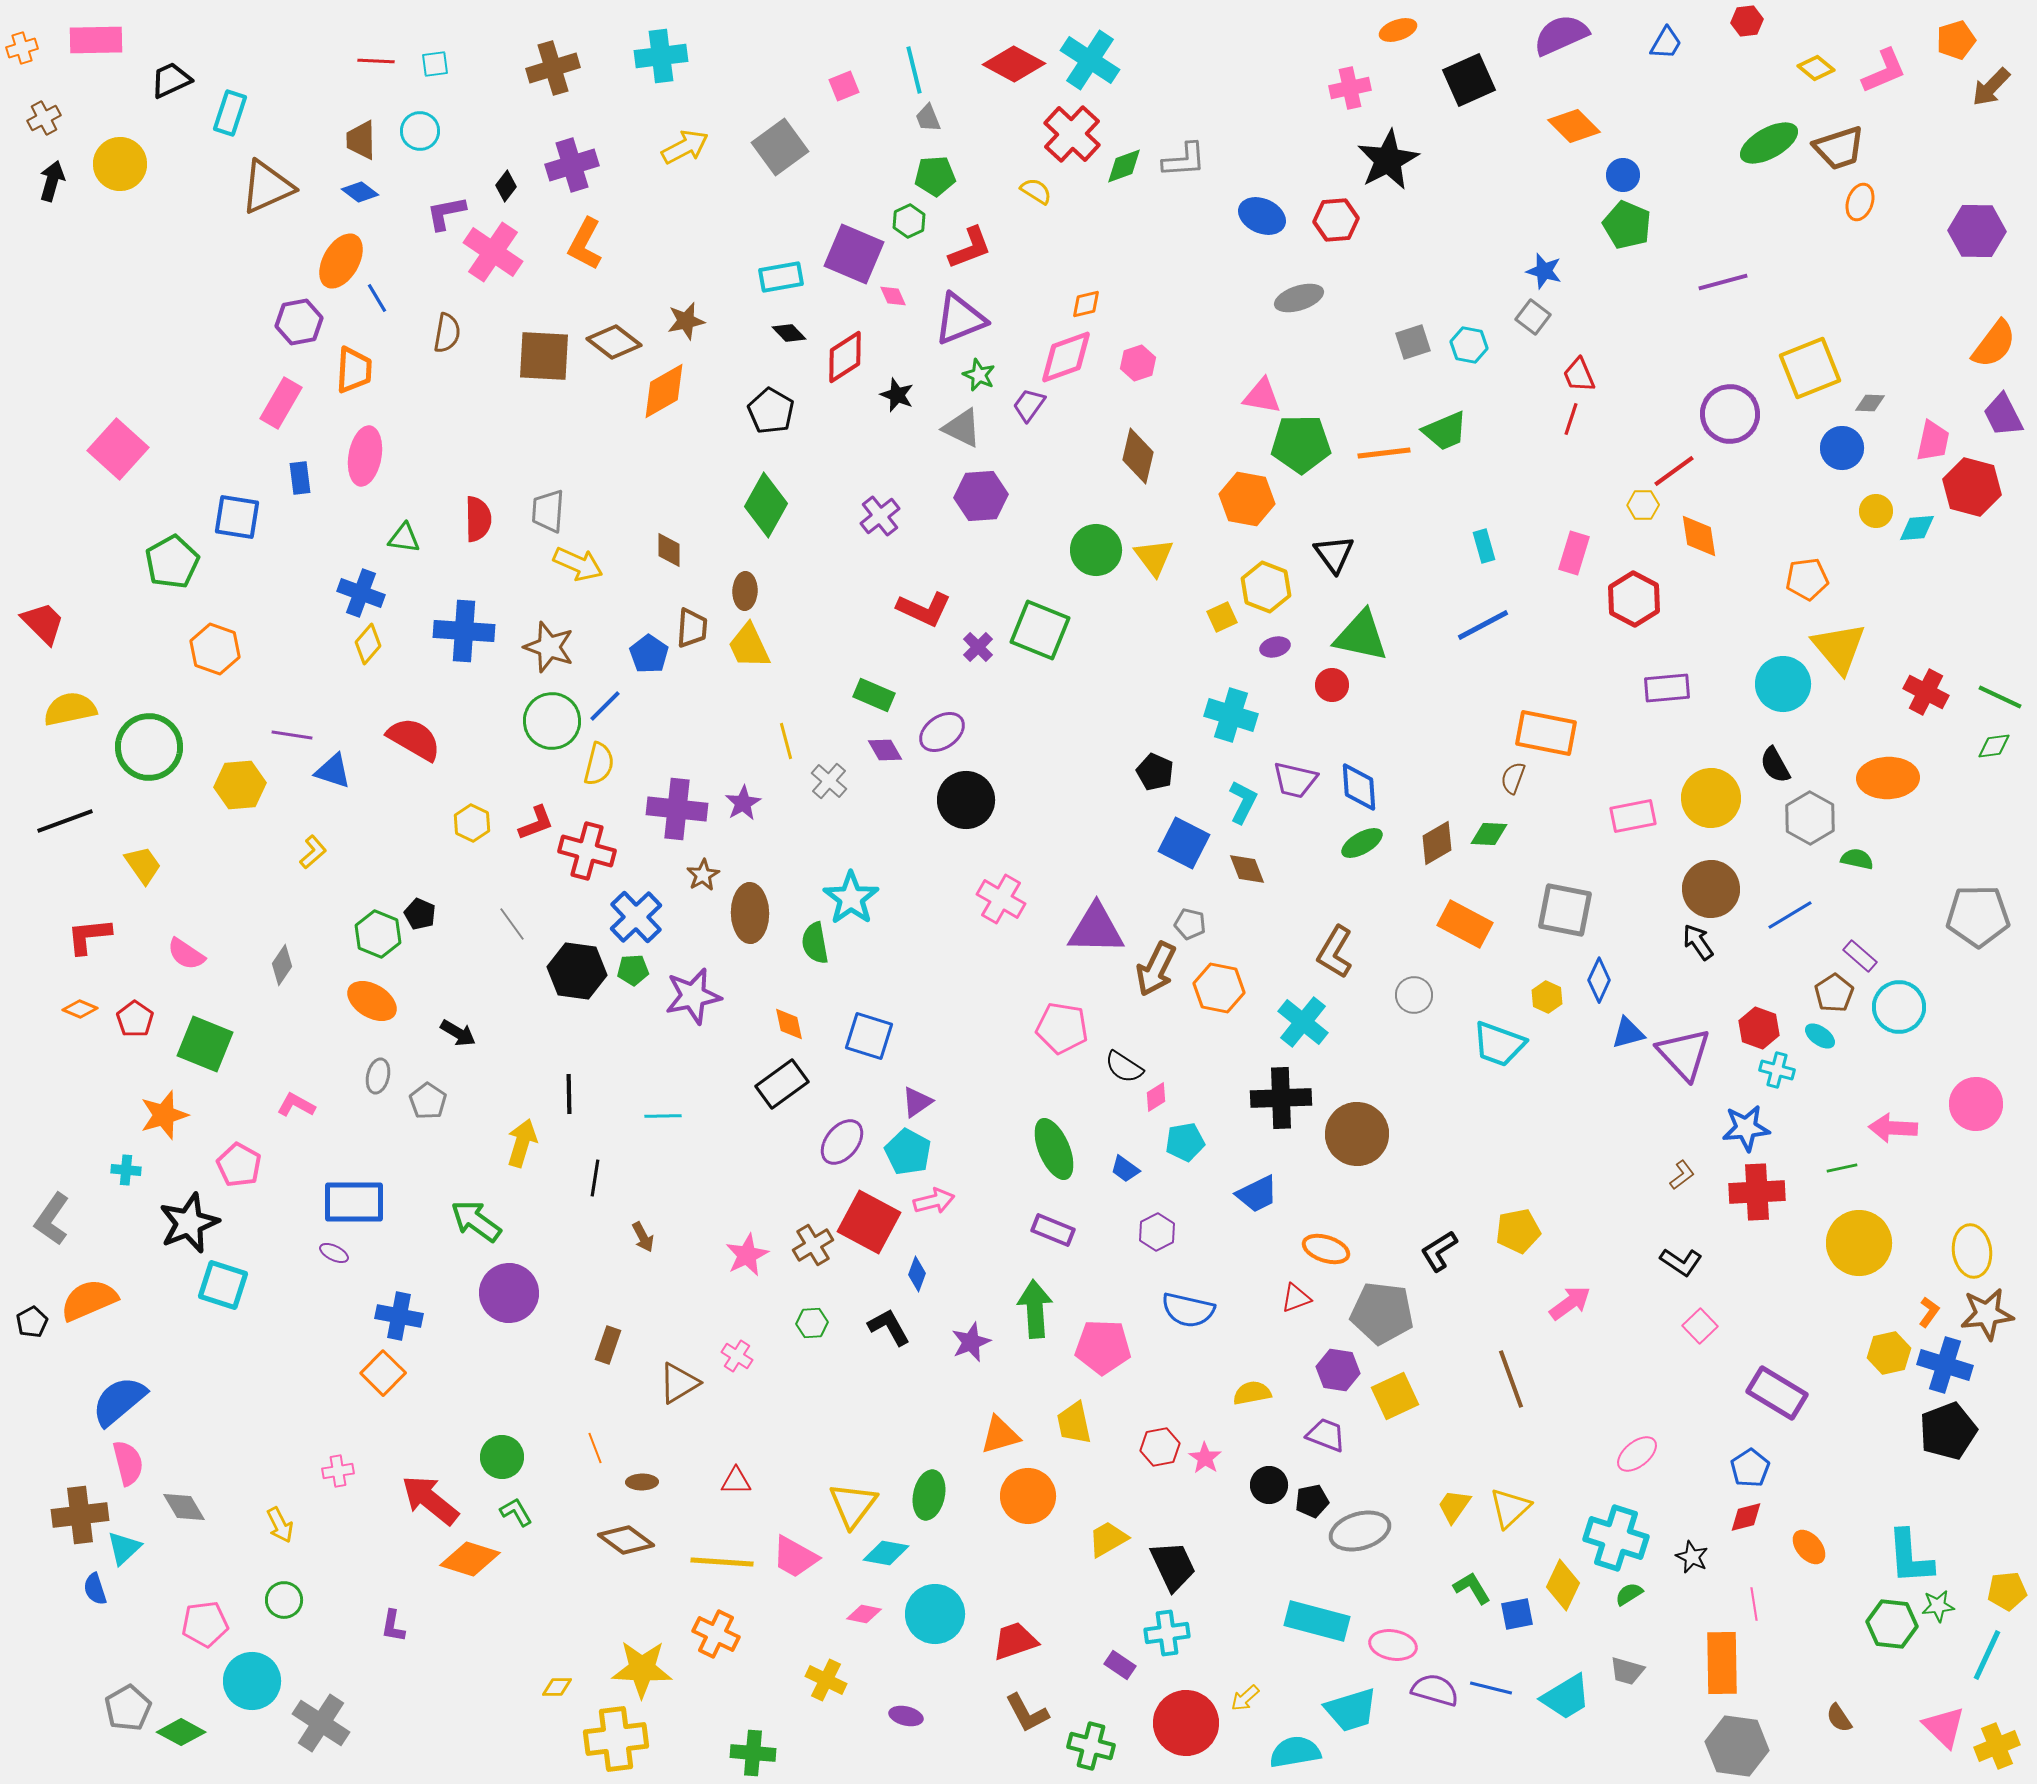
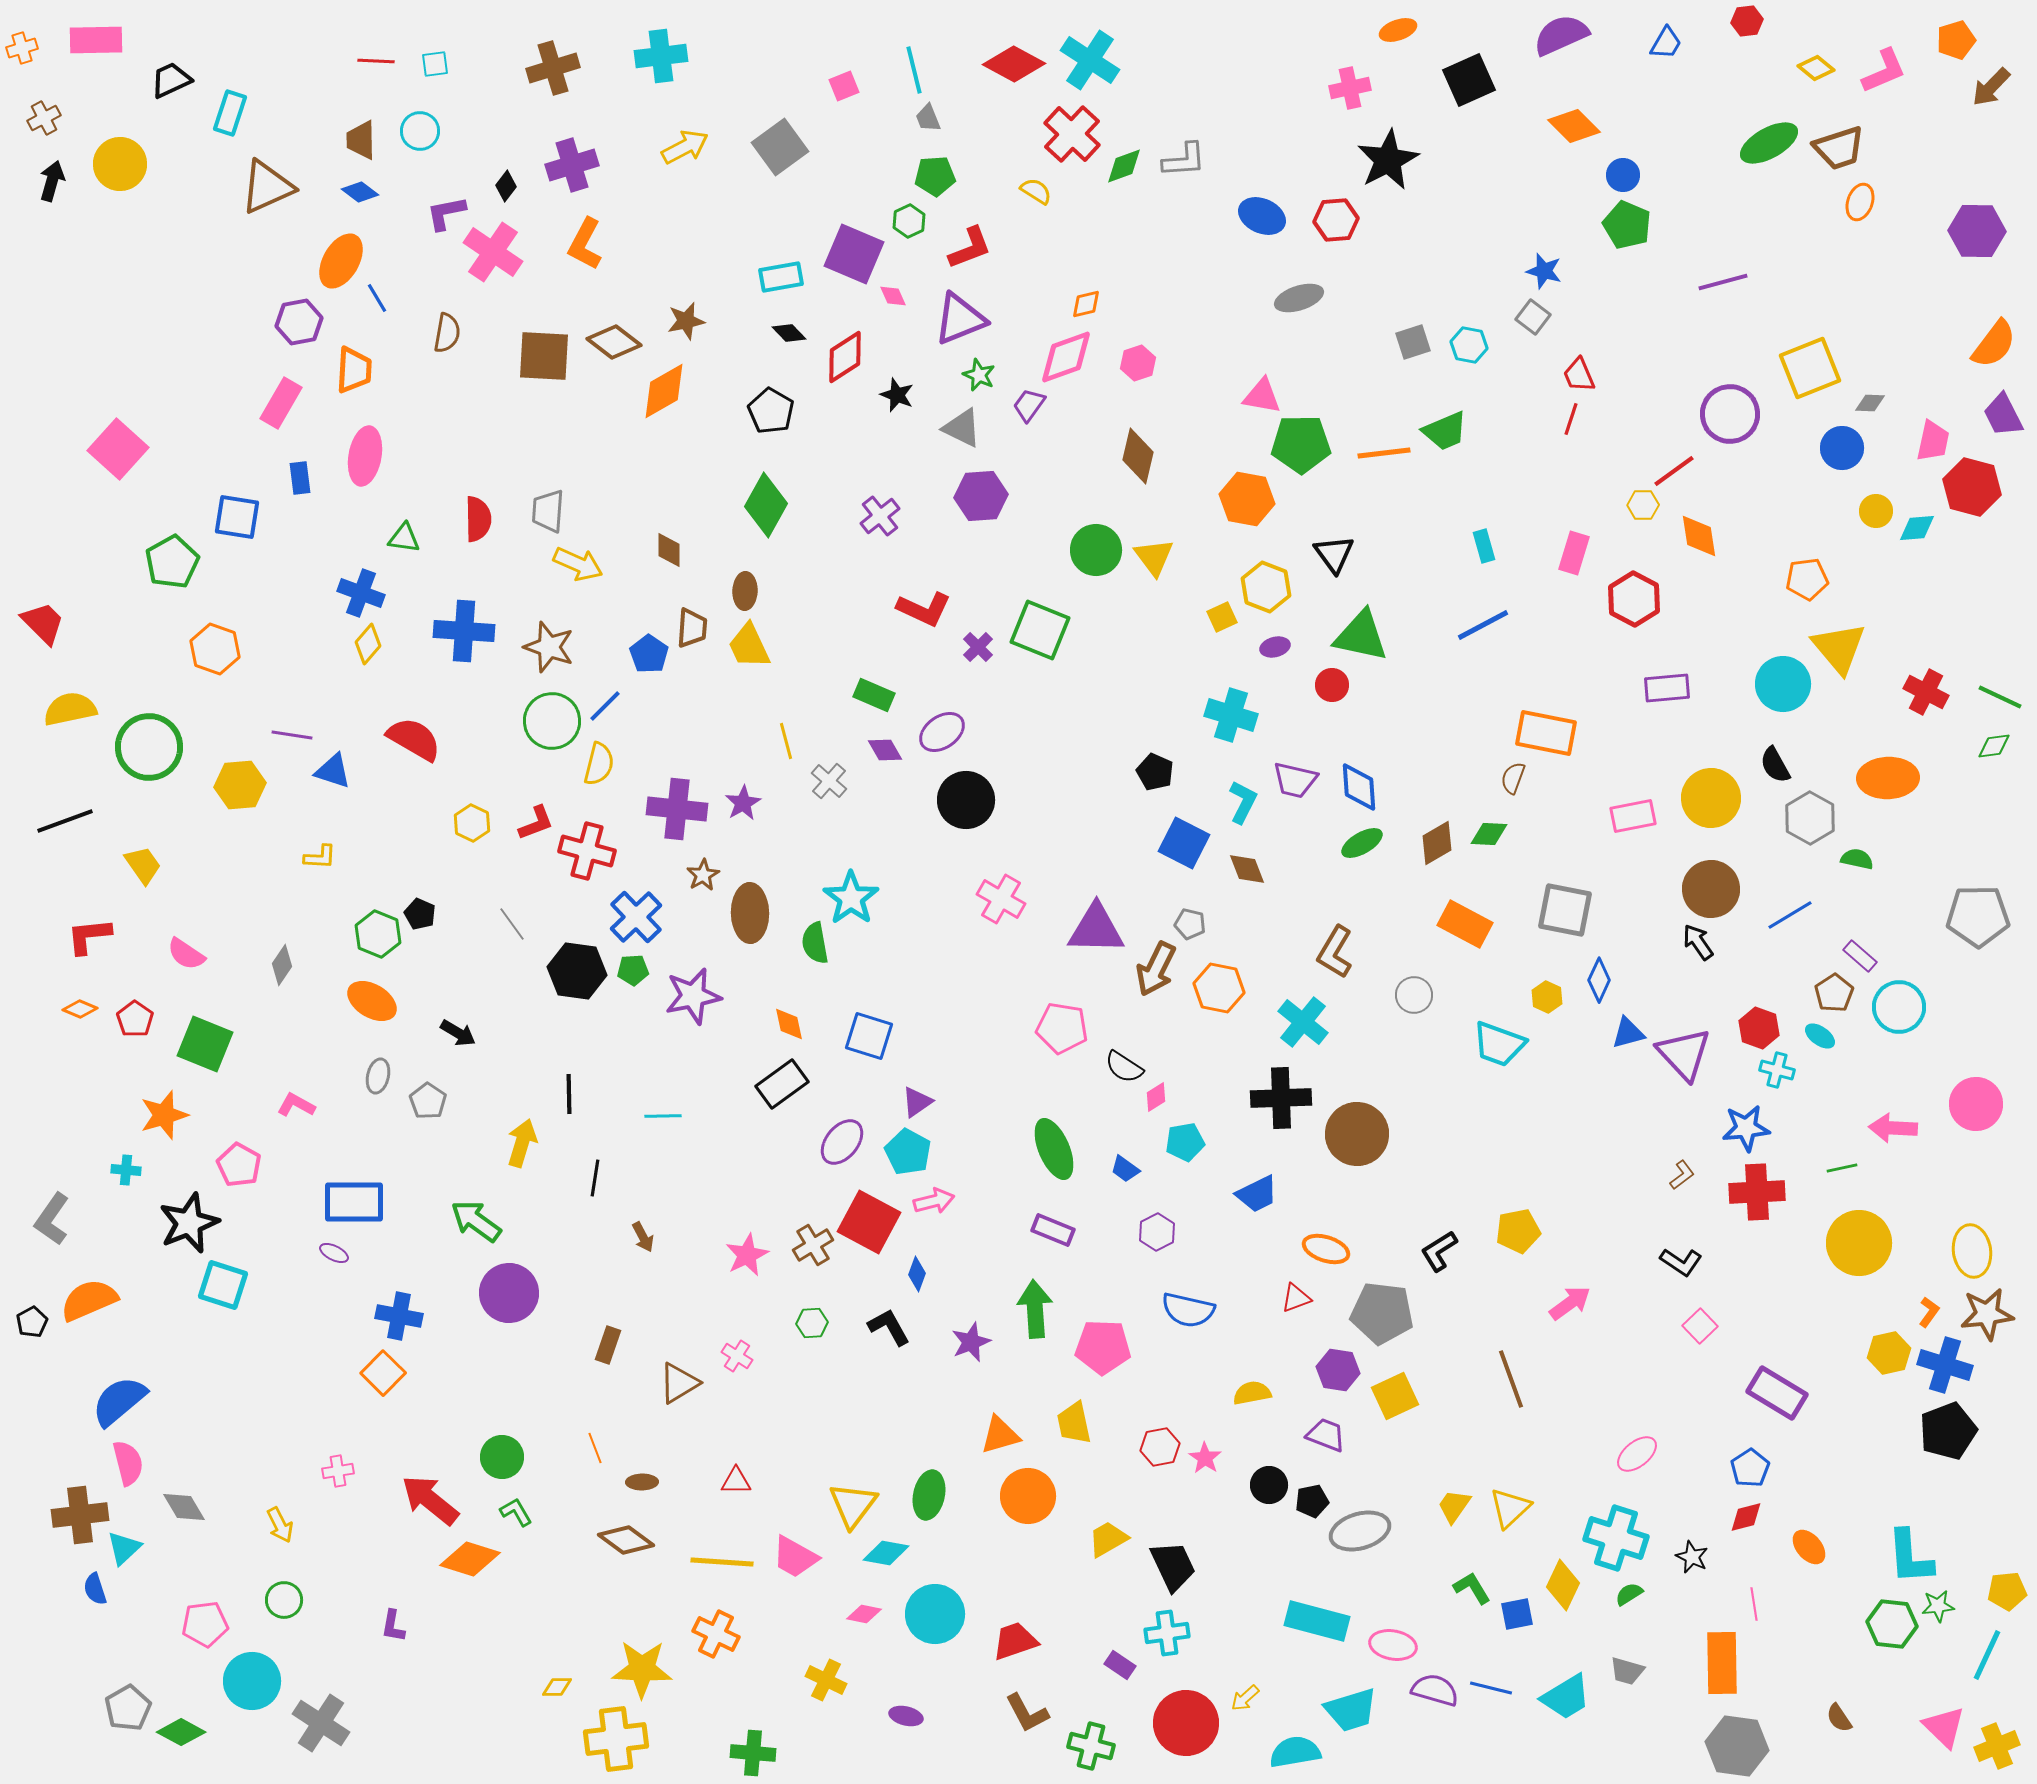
yellow L-shape at (313, 852): moved 7 px right, 5 px down; rotated 44 degrees clockwise
